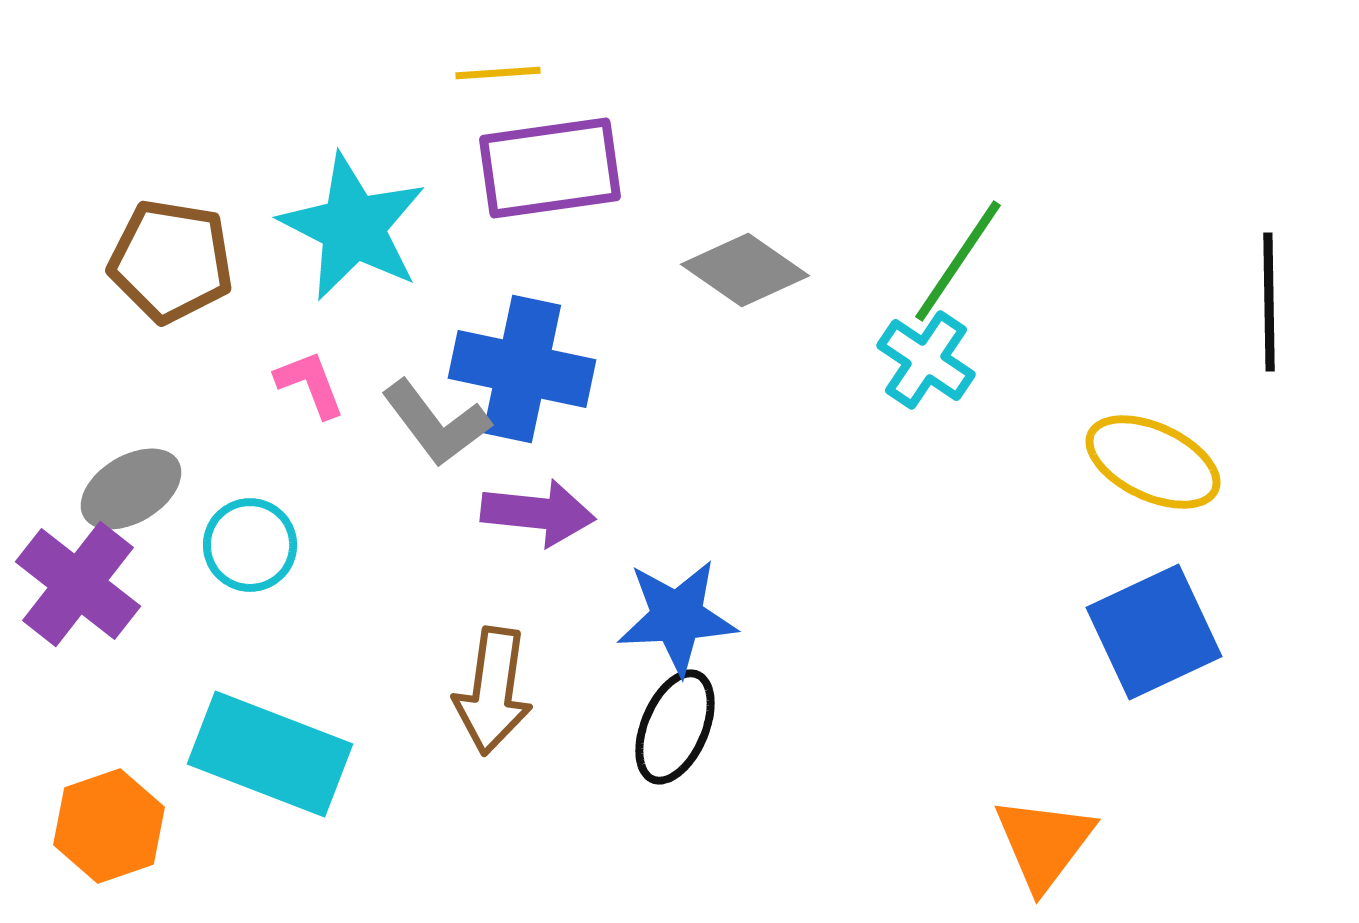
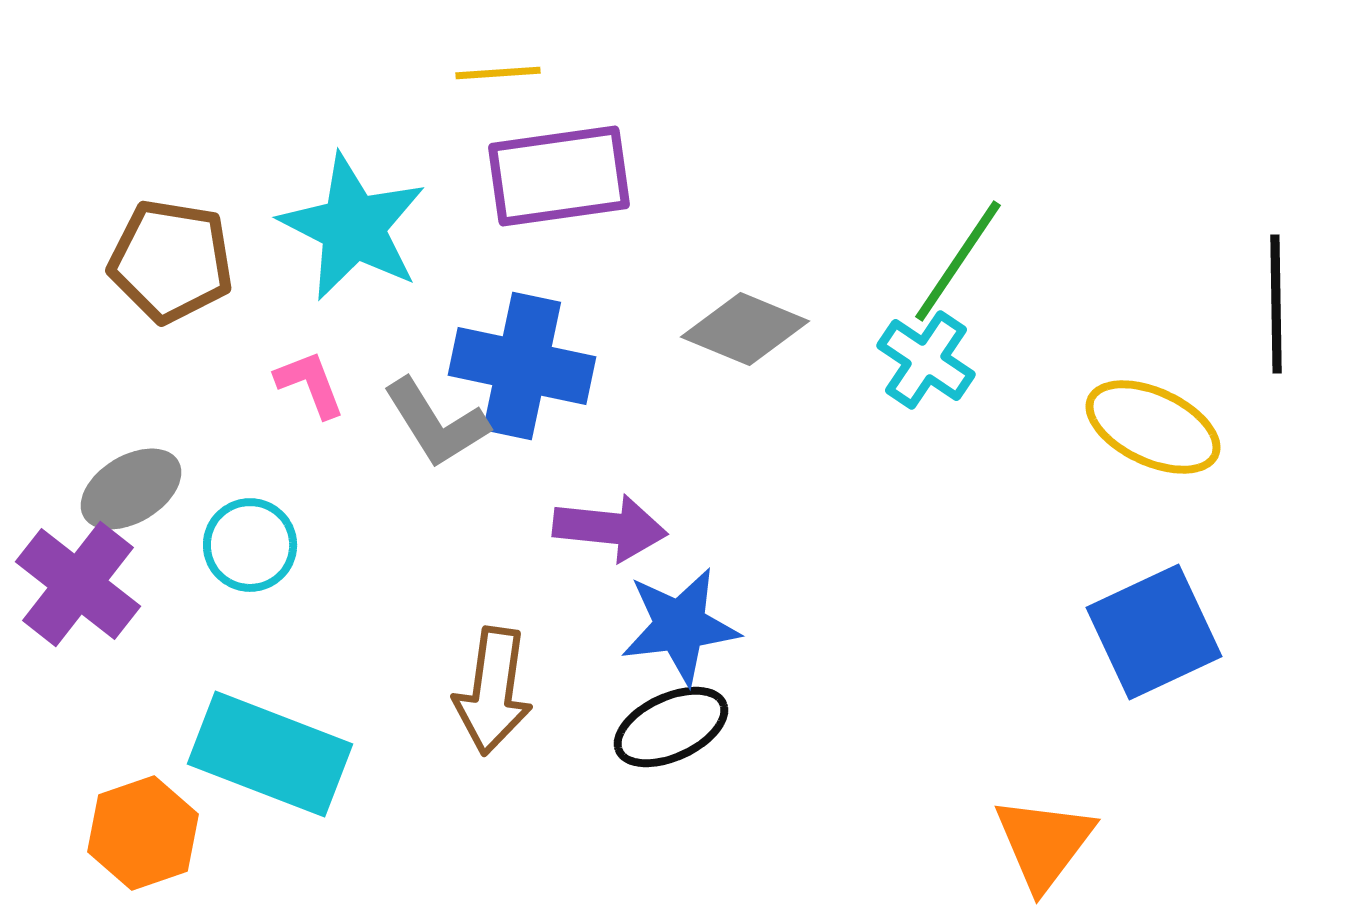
purple rectangle: moved 9 px right, 8 px down
gray diamond: moved 59 px down; rotated 12 degrees counterclockwise
black line: moved 7 px right, 2 px down
blue cross: moved 3 px up
gray L-shape: rotated 5 degrees clockwise
yellow ellipse: moved 35 px up
purple arrow: moved 72 px right, 15 px down
blue star: moved 3 px right, 9 px down; rotated 4 degrees counterclockwise
black ellipse: moved 4 px left; rotated 42 degrees clockwise
orange hexagon: moved 34 px right, 7 px down
